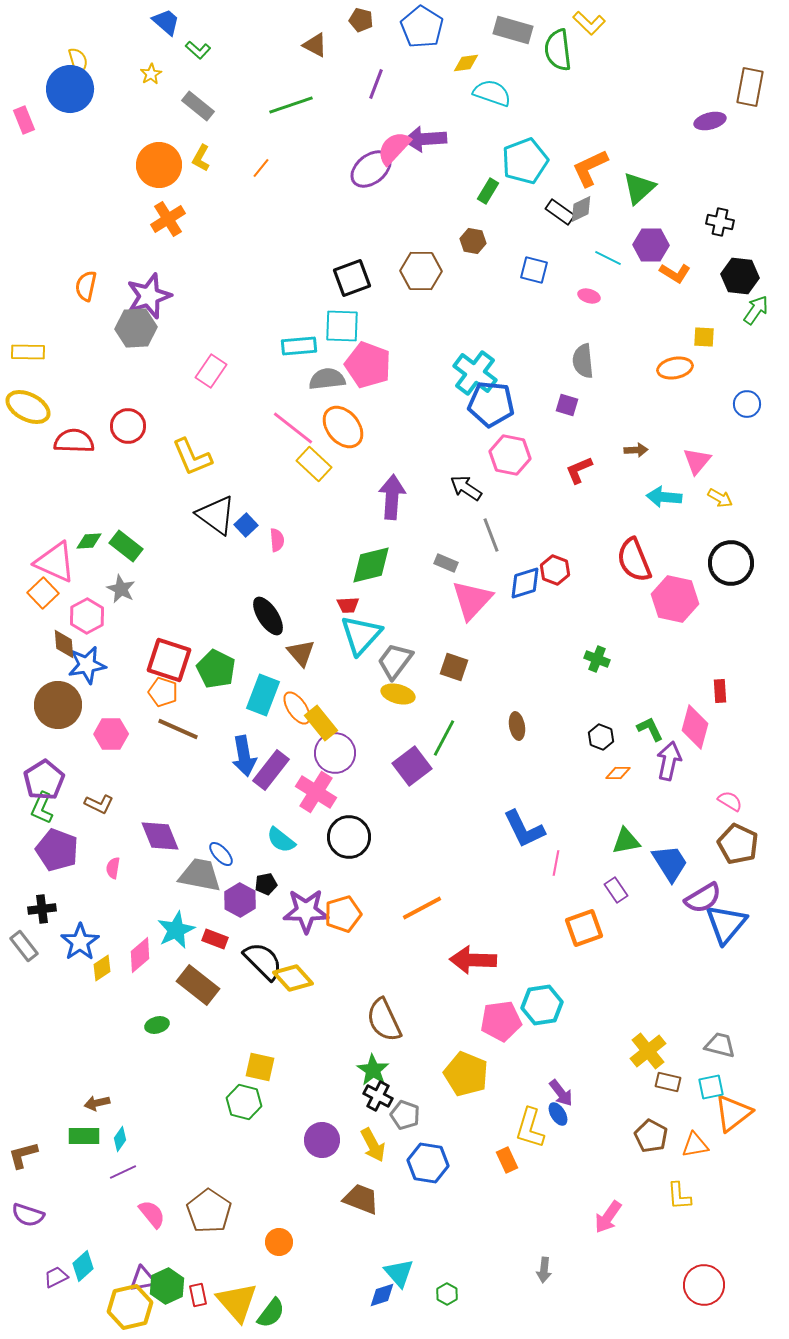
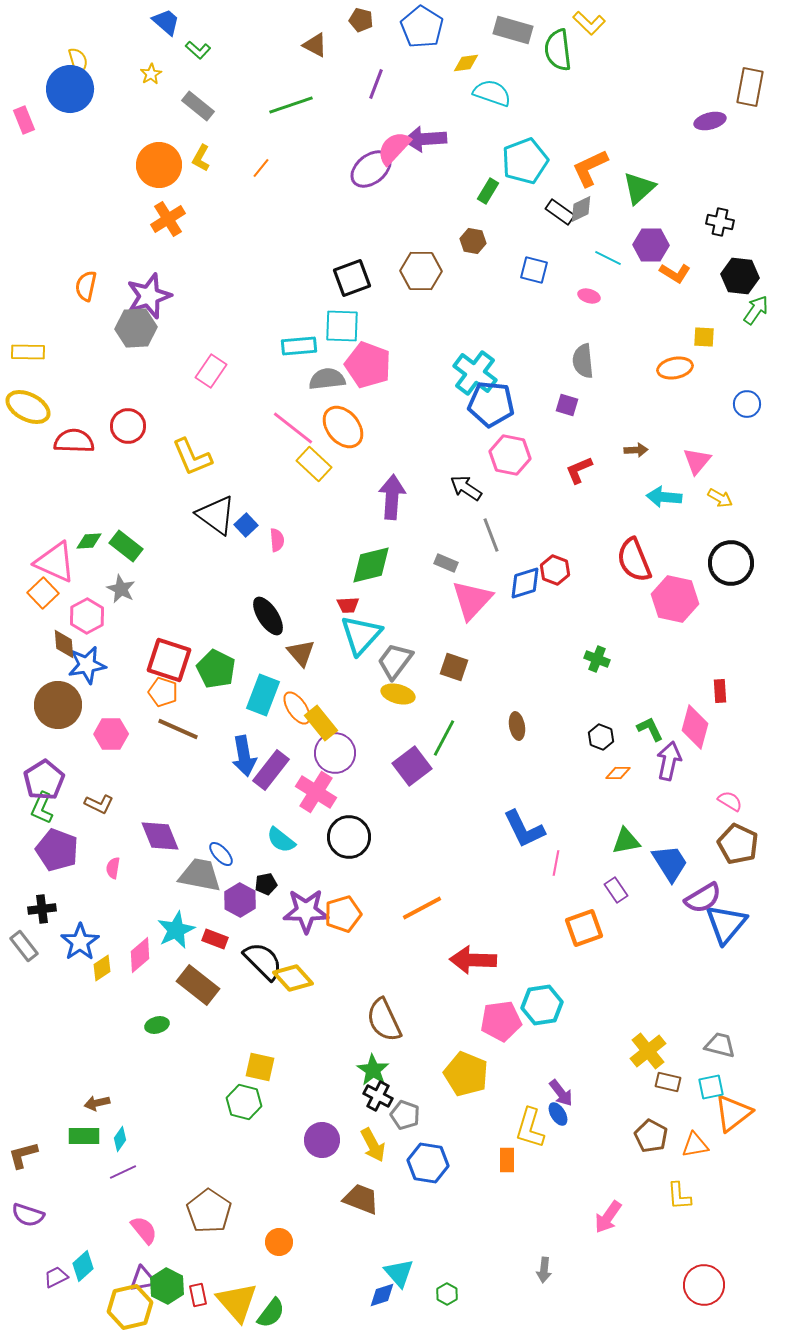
orange rectangle at (507, 1160): rotated 25 degrees clockwise
pink semicircle at (152, 1214): moved 8 px left, 16 px down
green hexagon at (167, 1286): rotated 8 degrees counterclockwise
